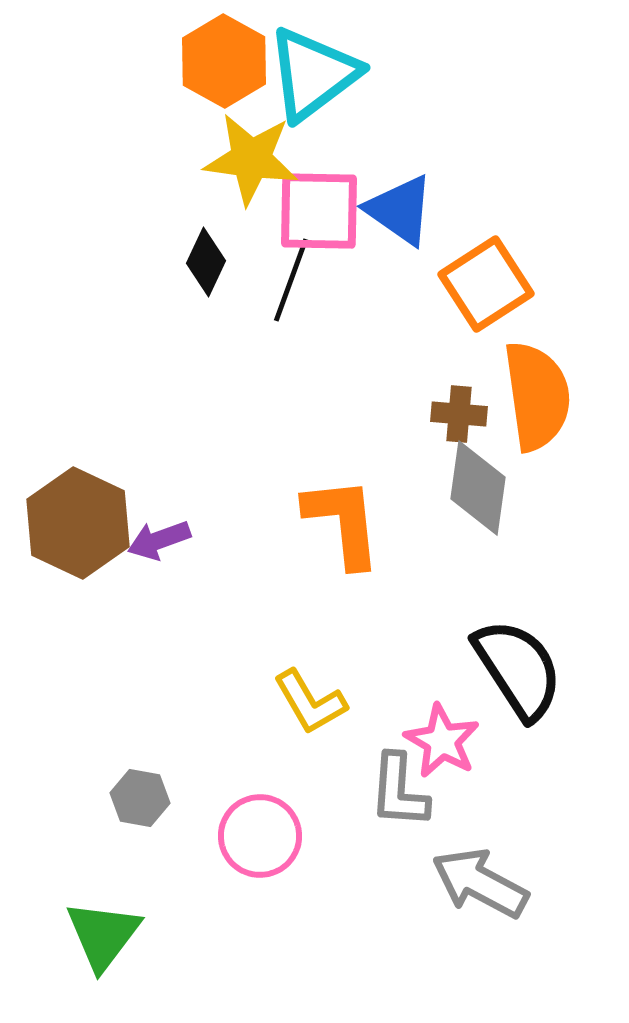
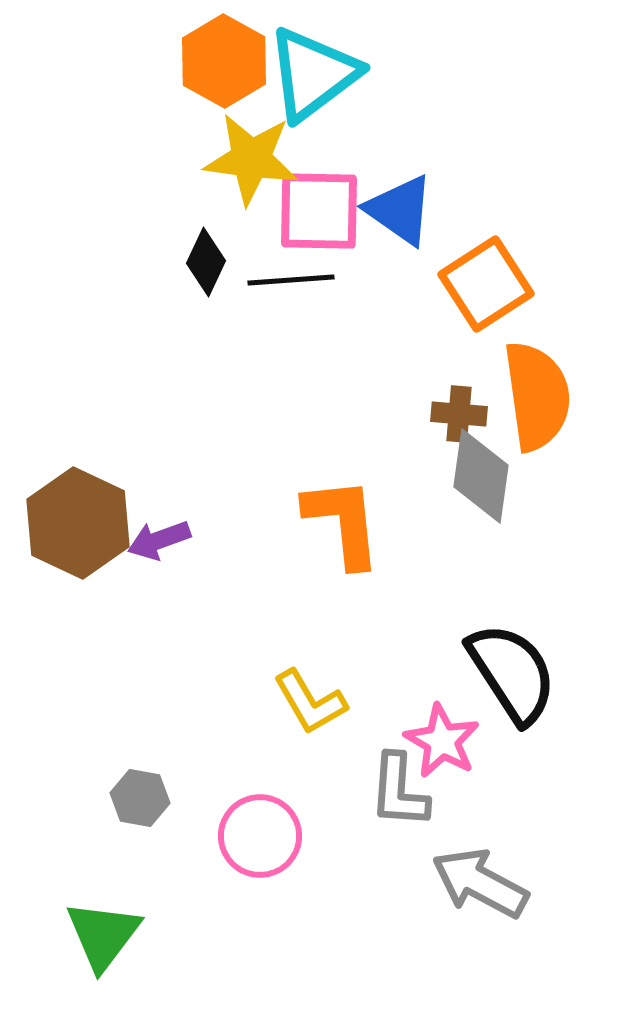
black line: rotated 66 degrees clockwise
gray diamond: moved 3 px right, 12 px up
black semicircle: moved 6 px left, 4 px down
